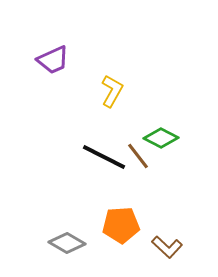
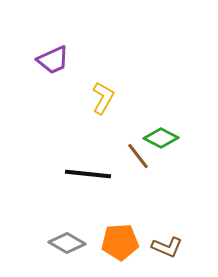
yellow L-shape: moved 9 px left, 7 px down
black line: moved 16 px left, 17 px down; rotated 21 degrees counterclockwise
orange pentagon: moved 1 px left, 17 px down
brown L-shape: rotated 20 degrees counterclockwise
